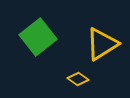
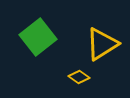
yellow diamond: moved 1 px right, 2 px up
